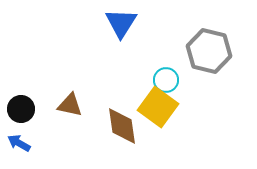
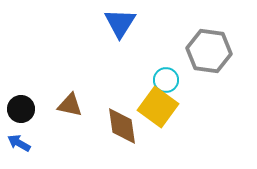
blue triangle: moved 1 px left
gray hexagon: rotated 6 degrees counterclockwise
